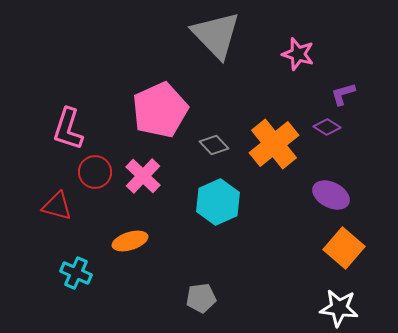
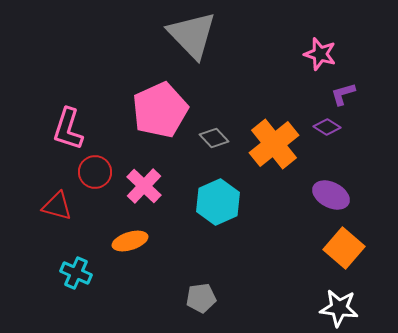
gray triangle: moved 24 px left
pink star: moved 22 px right
gray diamond: moved 7 px up
pink cross: moved 1 px right, 10 px down
